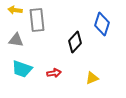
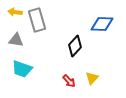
yellow arrow: moved 2 px down
gray rectangle: rotated 10 degrees counterclockwise
blue diamond: rotated 75 degrees clockwise
black diamond: moved 4 px down
red arrow: moved 15 px right, 8 px down; rotated 56 degrees clockwise
yellow triangle: rotated 24 degrees counterclockwise
